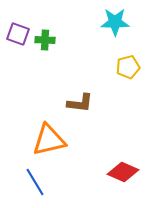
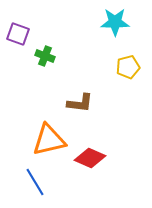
green cross: moved 16 px down; rotated 18 degrees clockwise
red diamond: moved 33 px left, 14 px up
